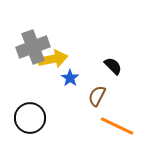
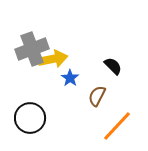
gray cross: moved 1 px left, 2 px down
orange line: rotated 72 degrees counterclockwise
